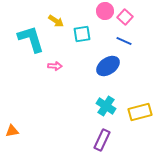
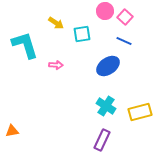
yellow arrow: moved 2 px down
cyan L-shape: moved 6 px left, 6 px down
pink arrow: moved 1 px right, 1 px up
